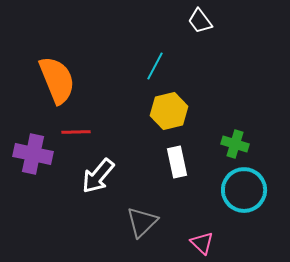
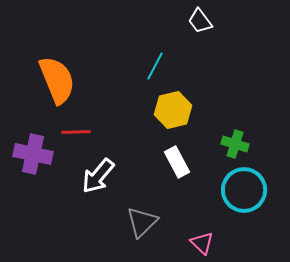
yellow hexagon: moved 4 px right, 1 px up
white rectangle: rotated 16 degrees counterclockwise
